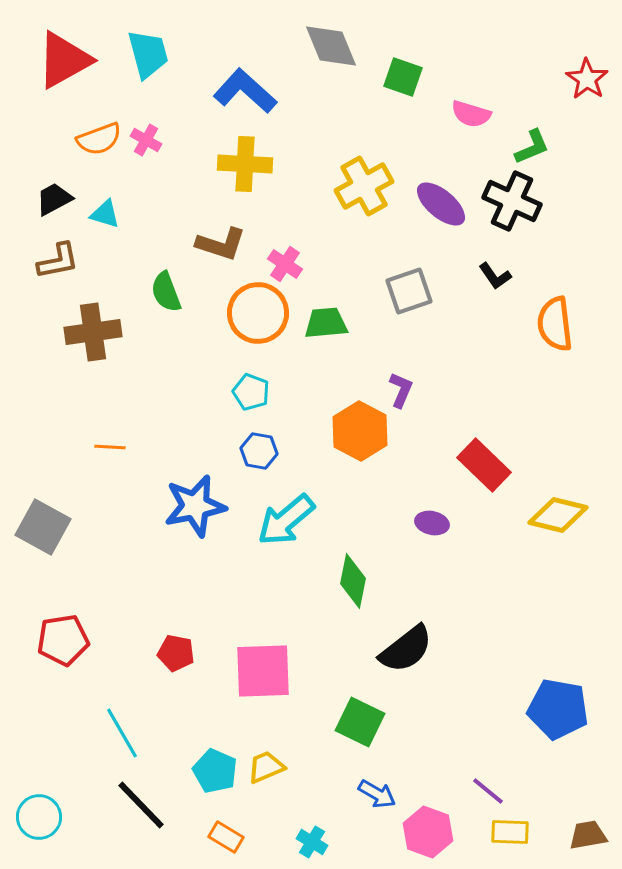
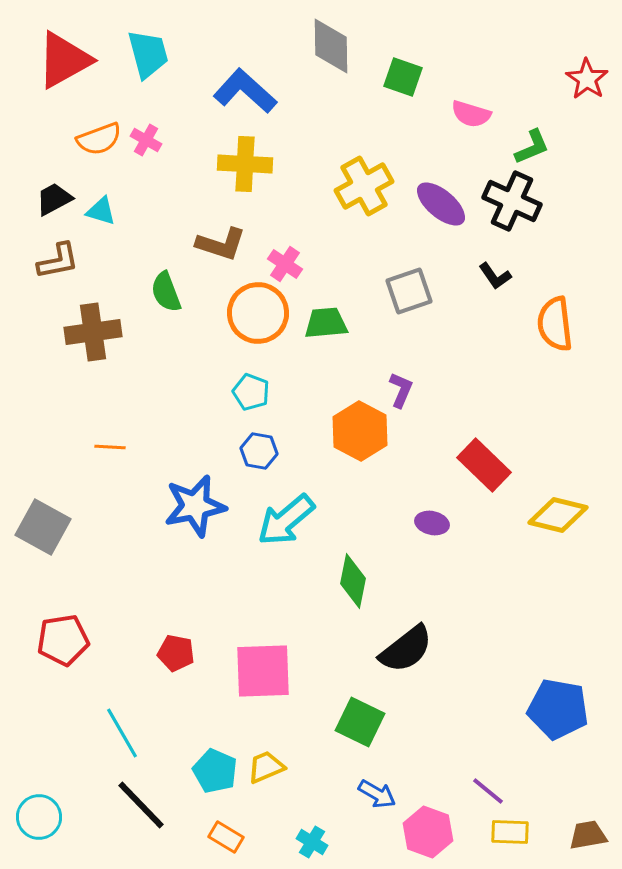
gray diamond at (331, 46): rotated 22 degrees clockwise
cyan triangle at (105, 214): moved 4 px left, 3 px up
